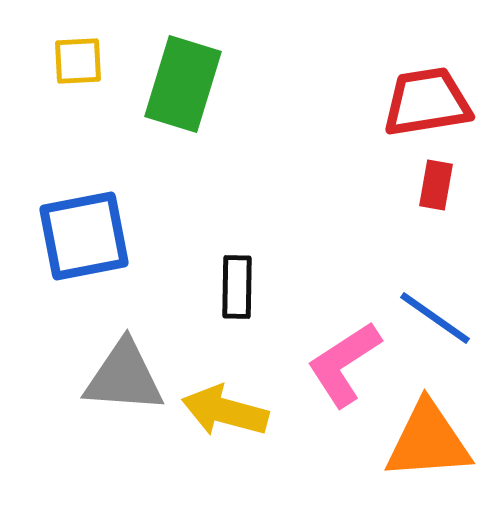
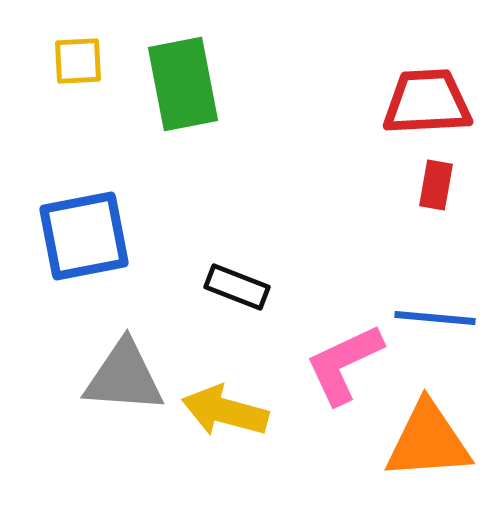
green rectangle: rotated 28 degrees counterclockwise
red trapezoid: rotated 6 degrees clockwise
black rectangle: rotated 70 degrees counterclockwise
blue line: rotated 30 degrees counterclockwise
pink L-shape: rotated 8 degrees clockwise
